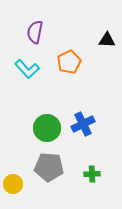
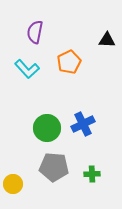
gray pentagon: moved 5 px right
